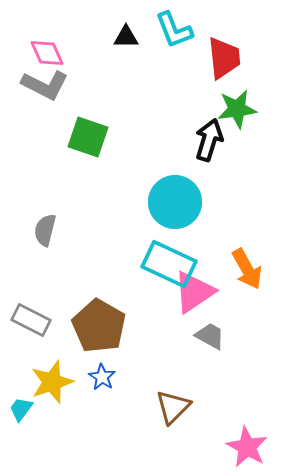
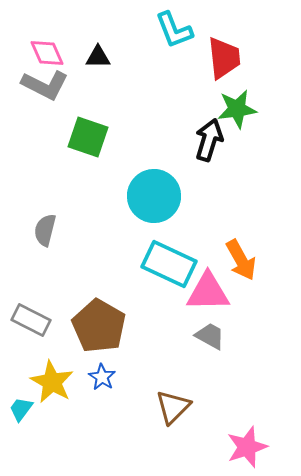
black triangle: moved 28 px left, 20 px down
cyan circle: moved 21 px left, 6 px up
orange arrow: moved 6 px left, 9 px up
pink triangle: moved 14 px right; rotated 33 degrees clockwise
yellow star: rotated 24 degrees counterclockwise
pink star: rotated 24 degrees clockwise
